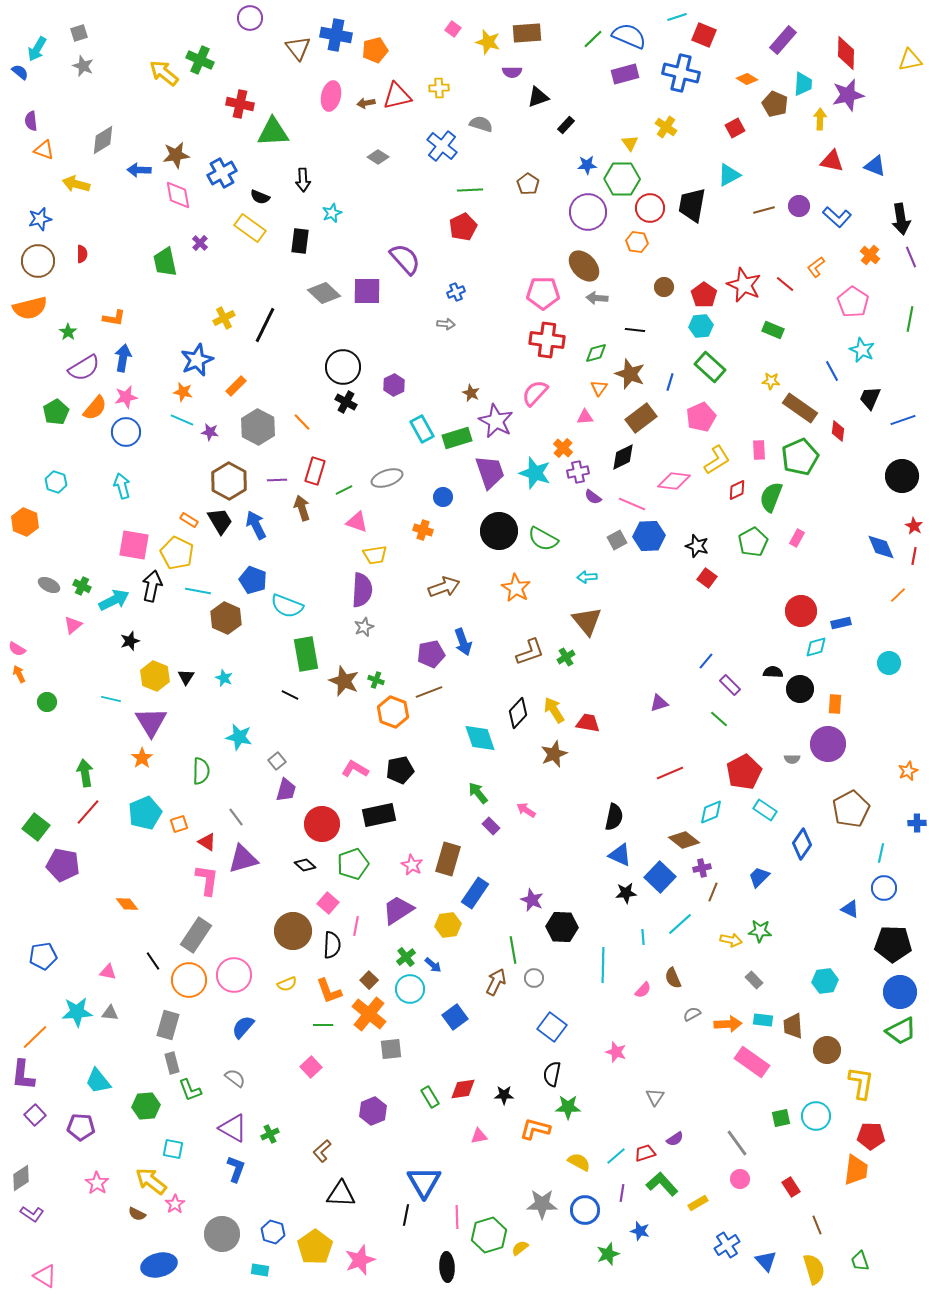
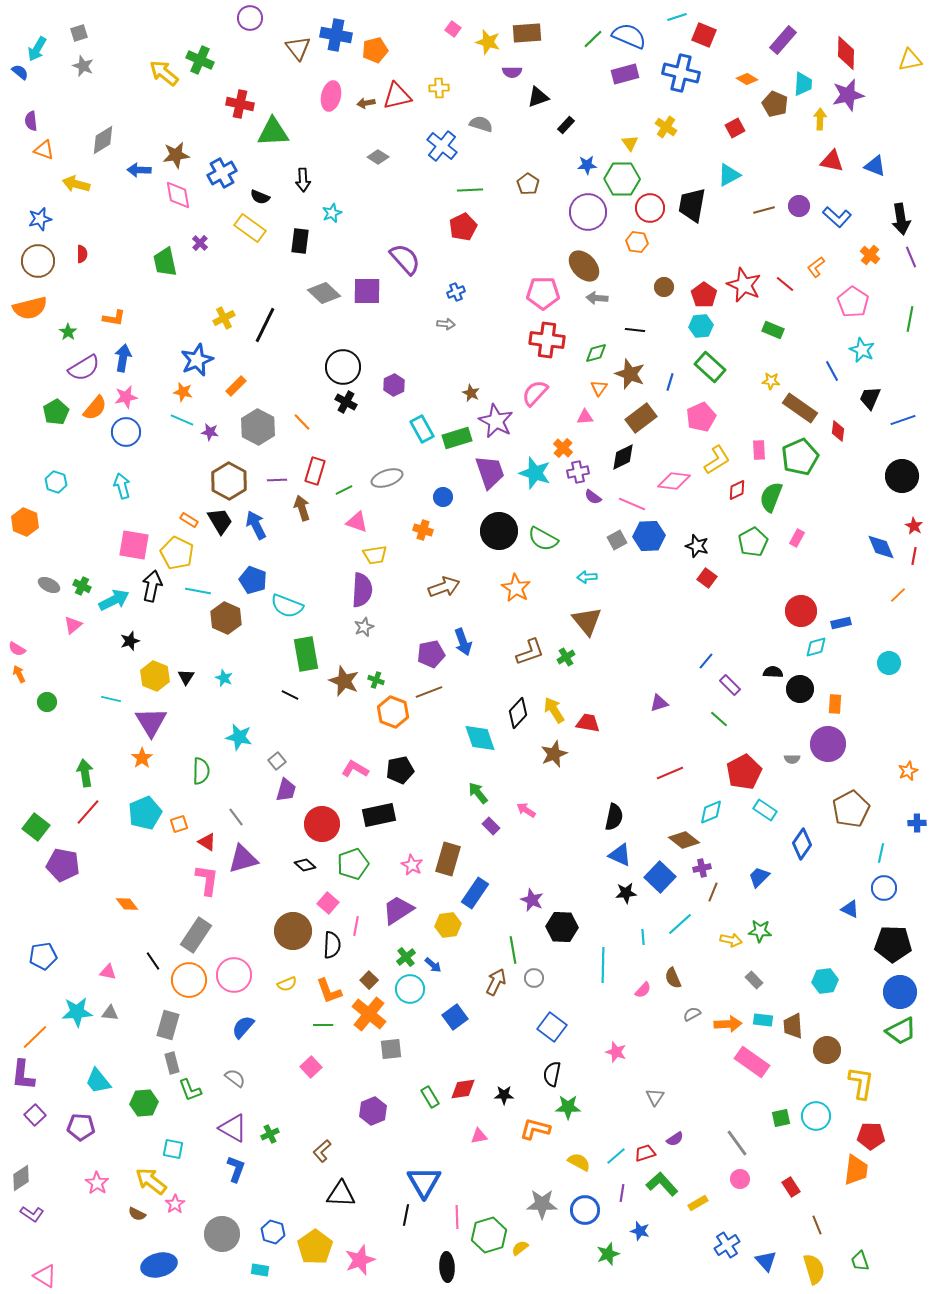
green hexagon at (146, 1106): moved 2 px left, 3 px up
